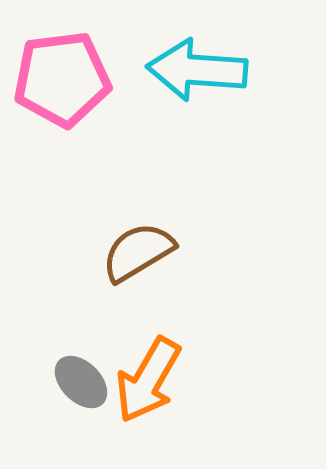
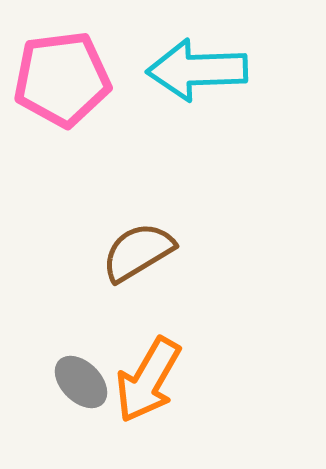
cyan arrow: rotated 6 degrees counterclockwise
